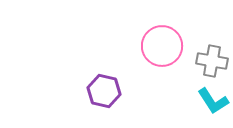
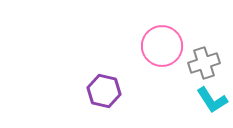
gray cross: moved 8 px left, 2 px down; rotated 28 degrees counterclockwise
cyan L-shape: moved 1 px left, 1 px up
